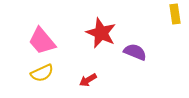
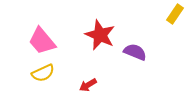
yellow rectangle: rotated 42 degrees clockwise
red star: moved 1 px left, 2 px down
yellow semicircle: moved 1 px right
red arrow: moved 5 px down
